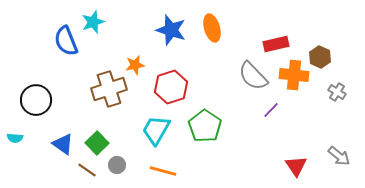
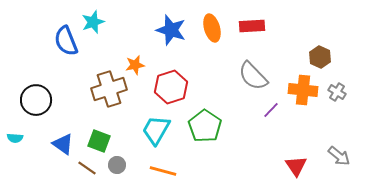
red rectangle: moved 24 px left, 18 px up; rotated 10 degrees clockwise
orange cross: moved 9 px right, 15 px down
green square: moved 2 px right, 2 px up; rotated 25 degrees counterclockwise
brown line: moved 2 px up
